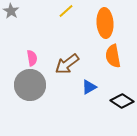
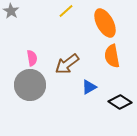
orange ellipse: rotated 24 degrees counterclockwise
orange semicircle: moved 1 px left
black diamond: moved 2 px left, 1 px down
